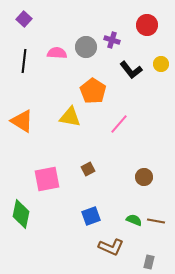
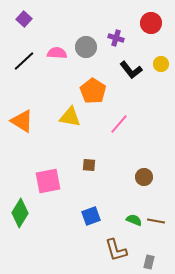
red circle: moved 4 px right, 2 px up
purple cross: moved 4 px right, 2 px up
black line: rotated 40 degrees clockwise
brown square: moved 1 px right, 4 px up; rotated 32 degrees clockwise
pink square: moved 1 px right, 2 px down
green diamond: moved 1 px left, 1 px up; rotated 20 degrees clockwise
brown L-shape: moved 5 px right, 3 px down; rotated 50 degrees clockwise
